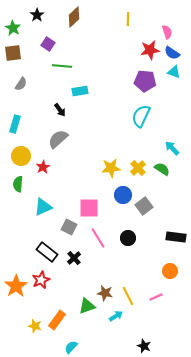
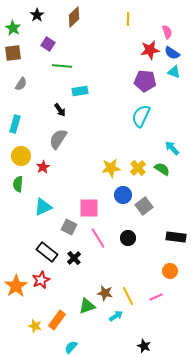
gray semicircle at (58, 139): rotated 15 degrees counterclockwise
